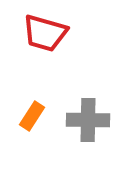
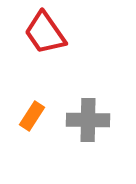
red trapezoid: rotated 39 degrees clockwise
